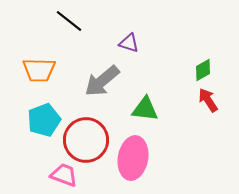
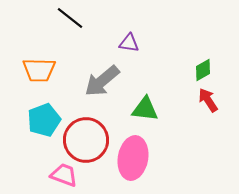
black line: moved 1 px right, 3 px up
purple triangle: rotated 10 degrees counterclockwise
